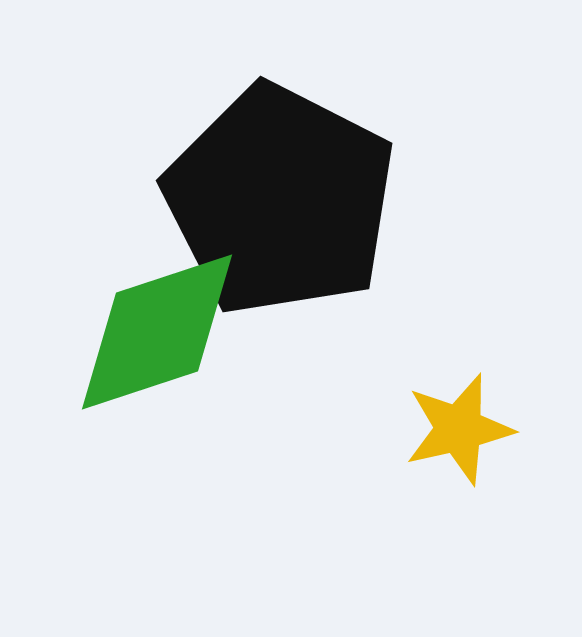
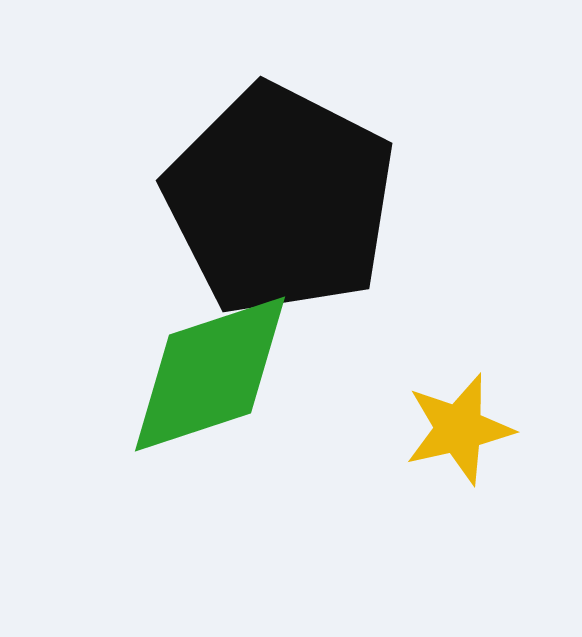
green diamond: moved 53 px right, 42 px down
